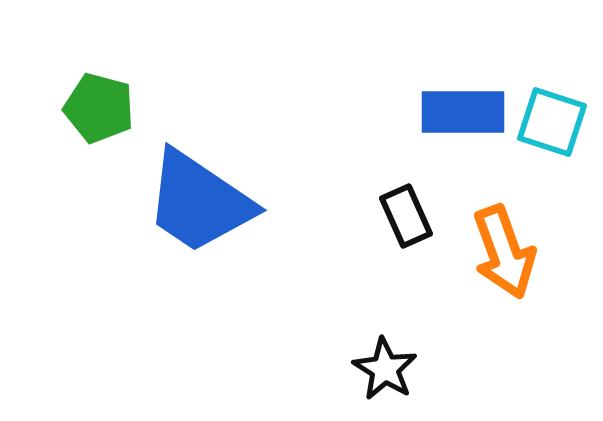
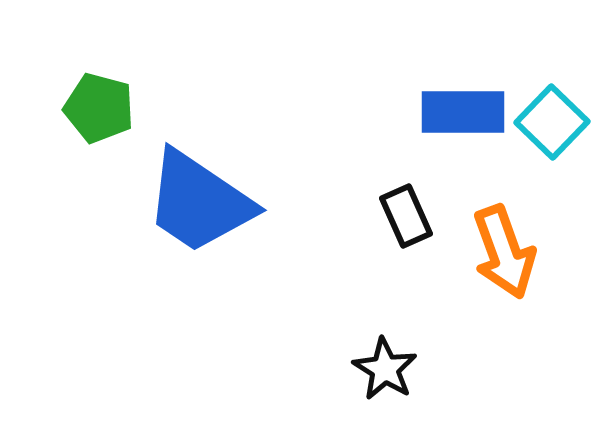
cyan square: rotated 26 degrees clockwise
